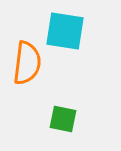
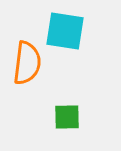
green square: moved 4 px right, 2 px up; rotated 12 degrees counterclockwise
